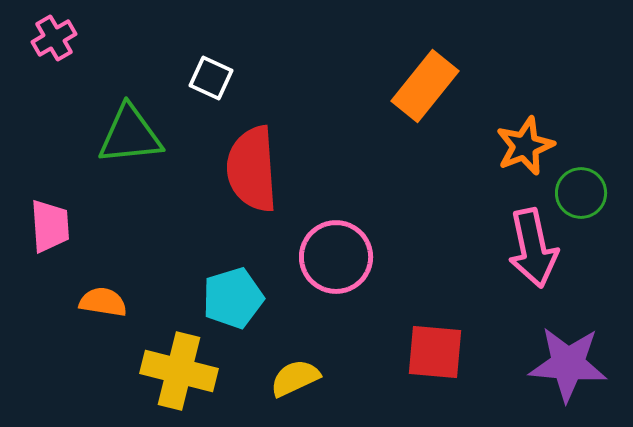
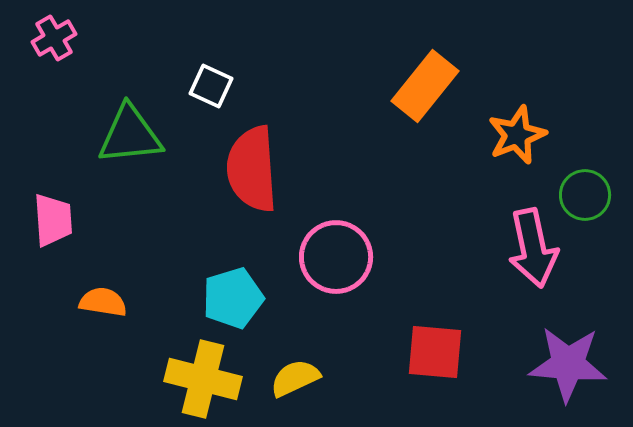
white square: moved 8 px down
orange star: moved 8 px left, 11 px up
green circle: moved 4 px right, 2 px down
pink trapezoid: moved 3 px right, 6 px up
yellow cross: moved 24 px right, 8 px down
